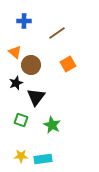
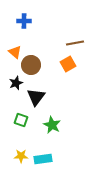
brown line: moved 18 px right, 10 px down; rotated 24 degrees clockwise
